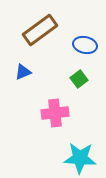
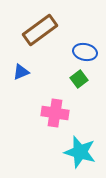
blue ellipse: moved 7 px down
blue triangle: moved 2 px left
pink cross: rotated 16 degrees clockwise
cyan star: moved 6 px up; rotated 12 degrees clockwise
